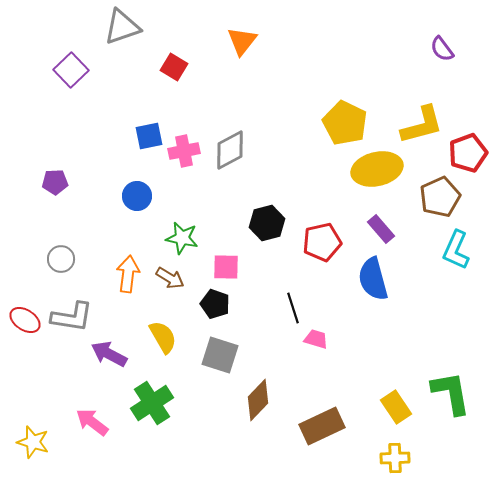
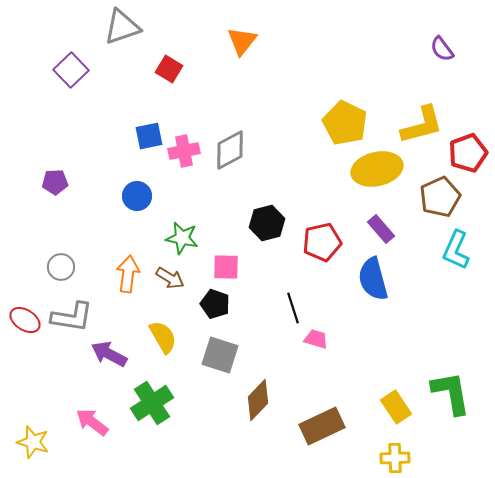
red square at (174, 67): moved 5 px left, 2 px down
gray circle at (61, 259): moved 8 px down
